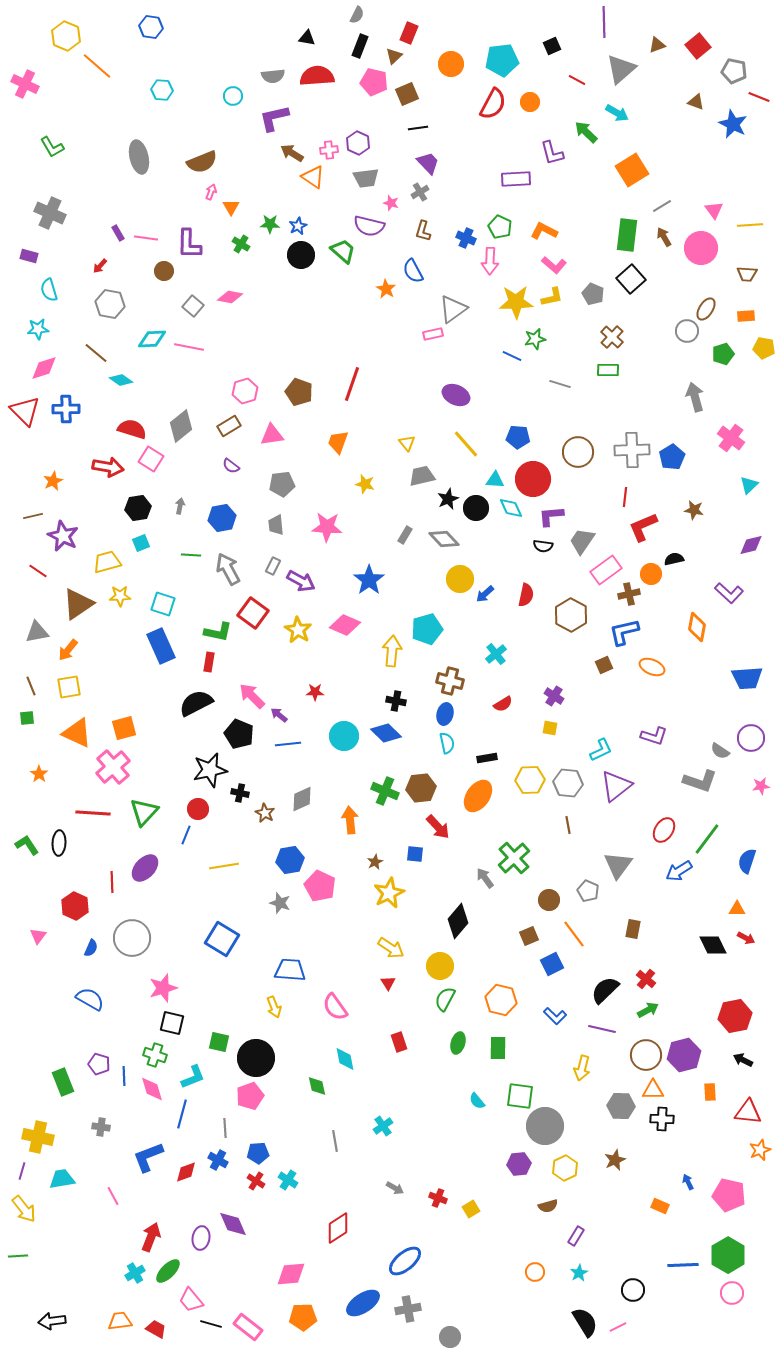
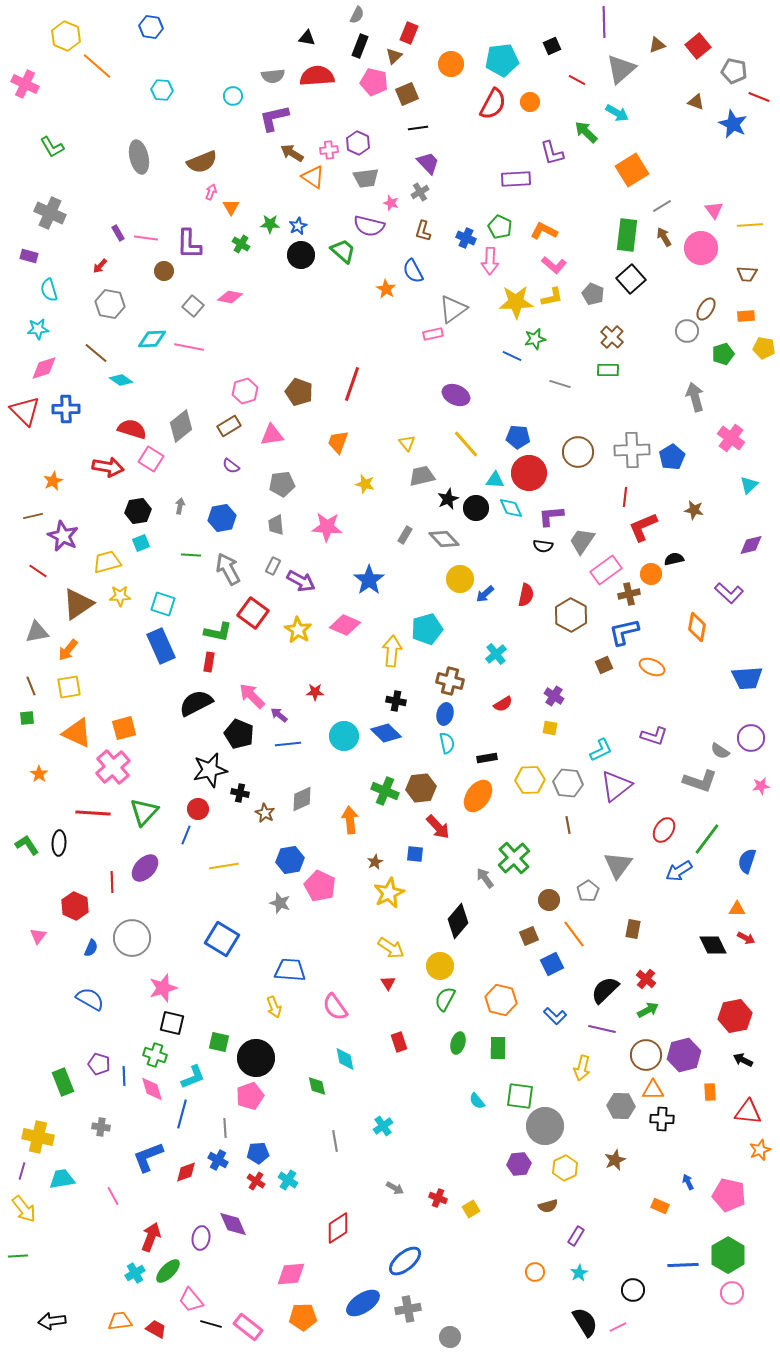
red circle at (533, 479): moved 4 px left, 6 px up
black hexagon at (138, 508): moved 3 px down
gray pentagon at (588, 891): rotated 15 degrees clockwise
